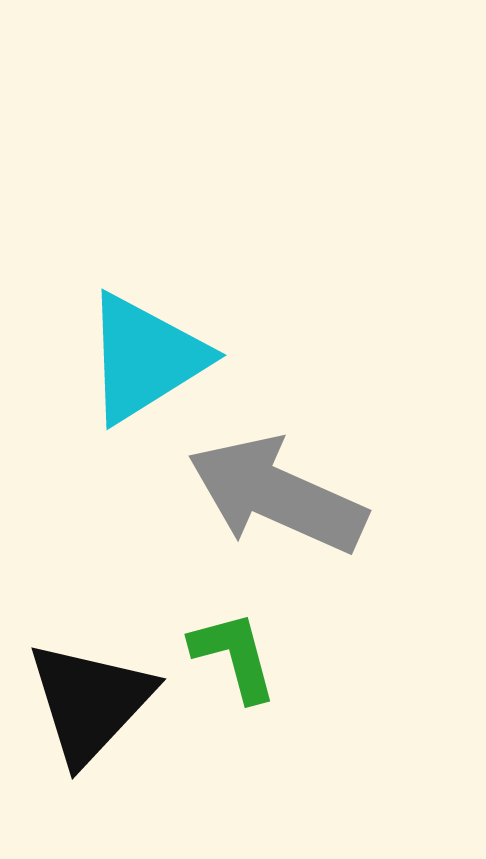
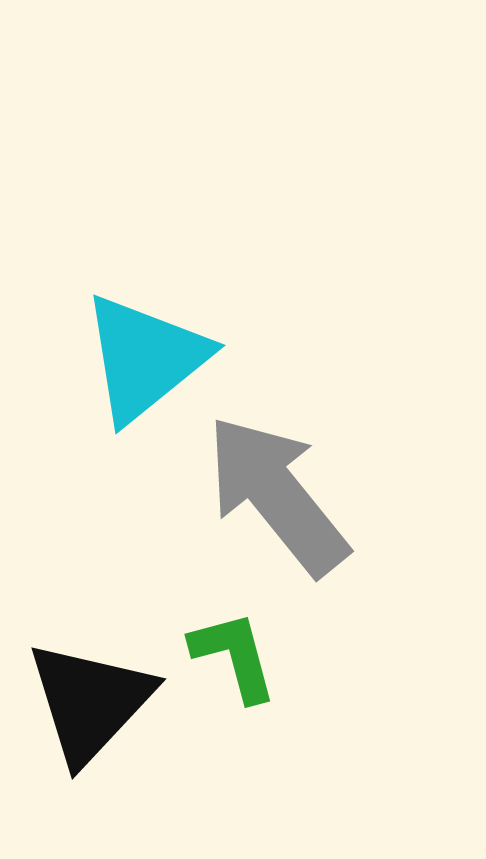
cyan triangle: rotated 7 degrees counterclockwise
gray arrow: rotated 27 degrees clockwise
